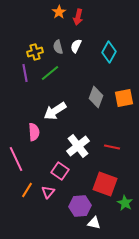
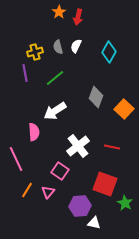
green line: moved 5 px right, 5 px down
orange square: moved 11 px down; rotated 36 degrees counterclockwise
